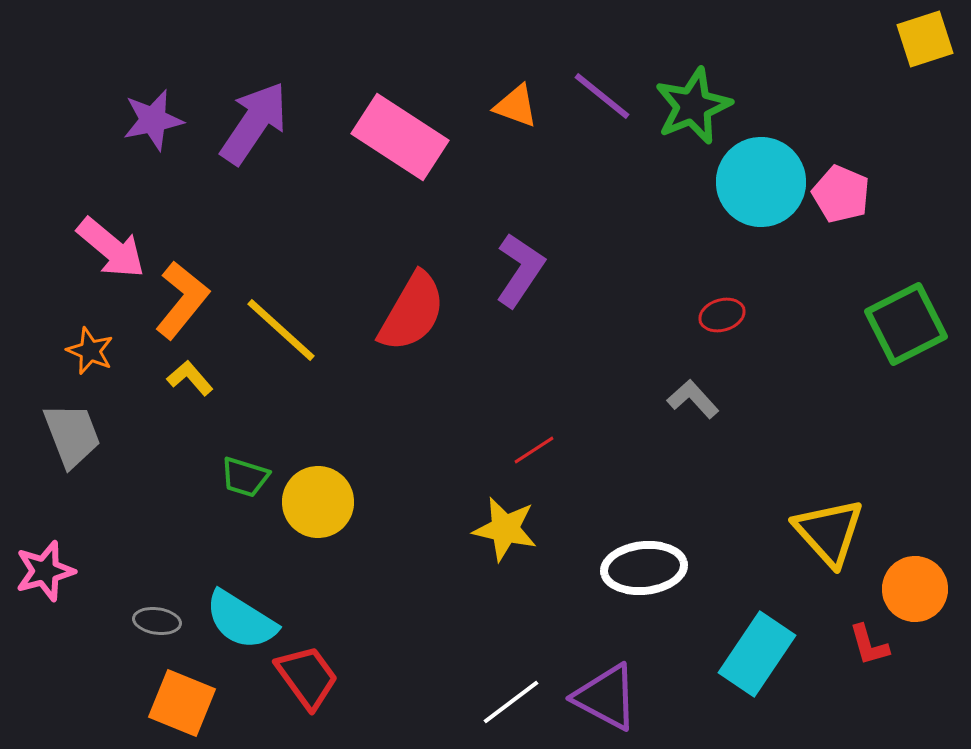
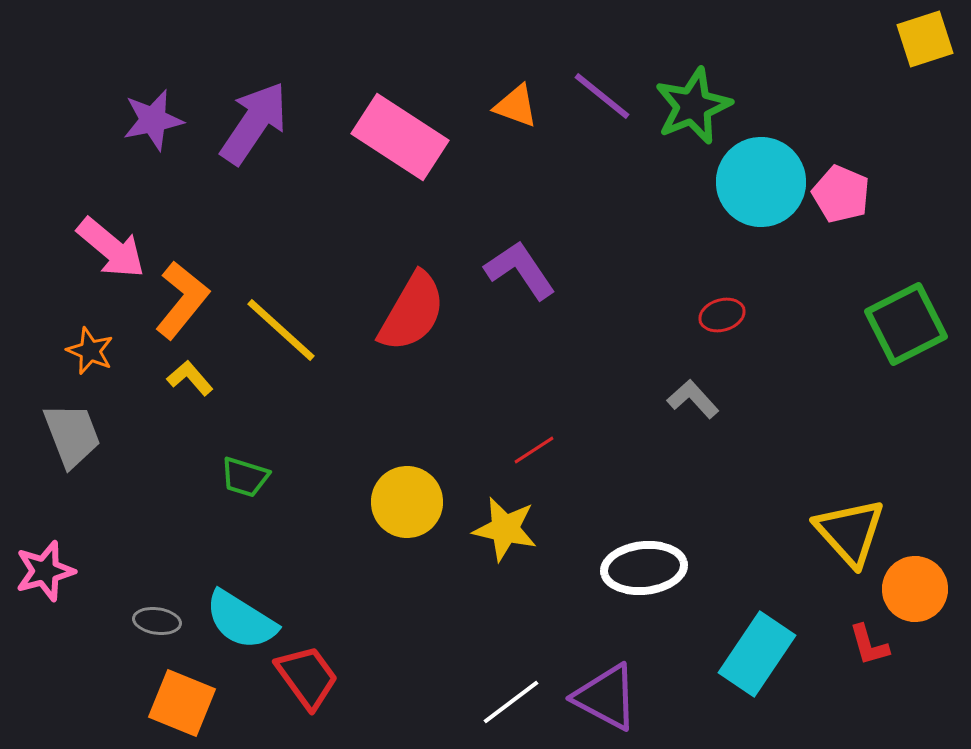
purple L-shape: rotated 68 degrees counterclockwise
yellow circle: moved 89 px right
yellow triangle: moved 21 px right
